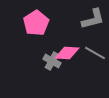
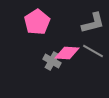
gray L-shape: moved 4 px down
pink pentagon: moved 1 px right, 1 px up
gray line: moved 2 px left, 2 px up
